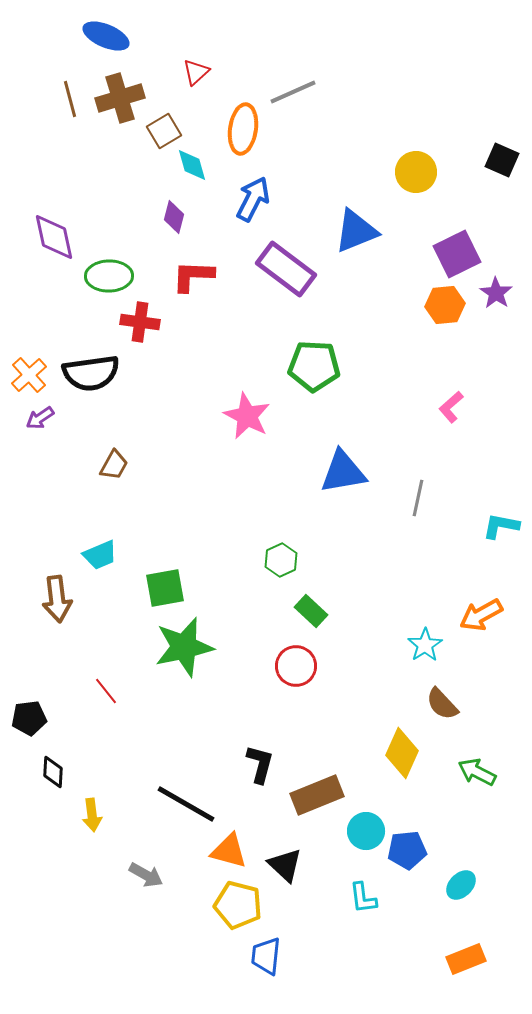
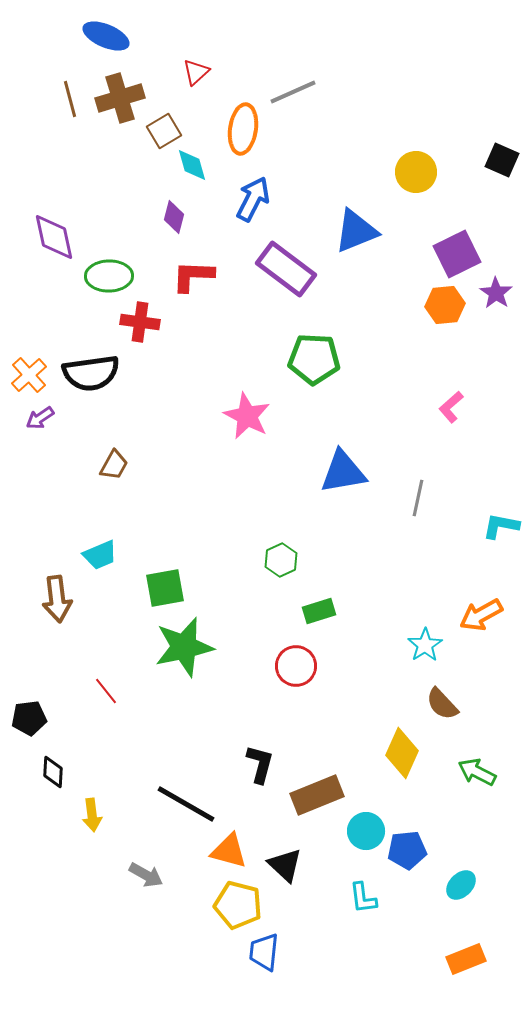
green pentagon at (314, 366): moved 7 px up
green rectangle at (311, 611): moved 8 px right; rotated 60 degrees counterclockwise
blue trapezoid at (266, 956): moved 2 px left, 4 px up
